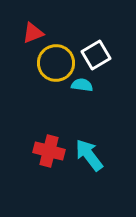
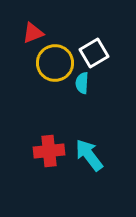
white square: moved 2 px left, 2 px up
yellow circle: moved 1 px left
cyan semicircle: moved 2 px up; rotated 95 degrees counterclockwise
red cross: rotated 20 degrees counterclockwise
